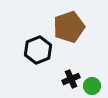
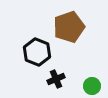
black hexagon: moved 1 px left, 2 px down; rotated 16 degrees counterclockwise
black cross: moved 15 px left
